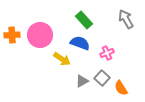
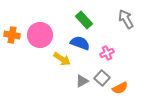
orange cross: rotated 14 degrees clockwise
orange semicircle: moved 1 px left; rotated 84 degrees counterclockwise
